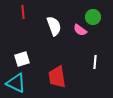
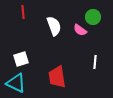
white square: moved 1 px left
